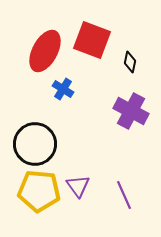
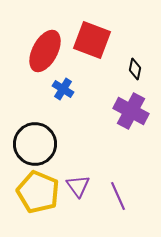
black diamond: moved 5 px right, 7 px down
yellow pentagon: moved 1 px left, 1 px down; rotated 18 degrees clockwise
purple line: moved 6 px left, 1 px down
